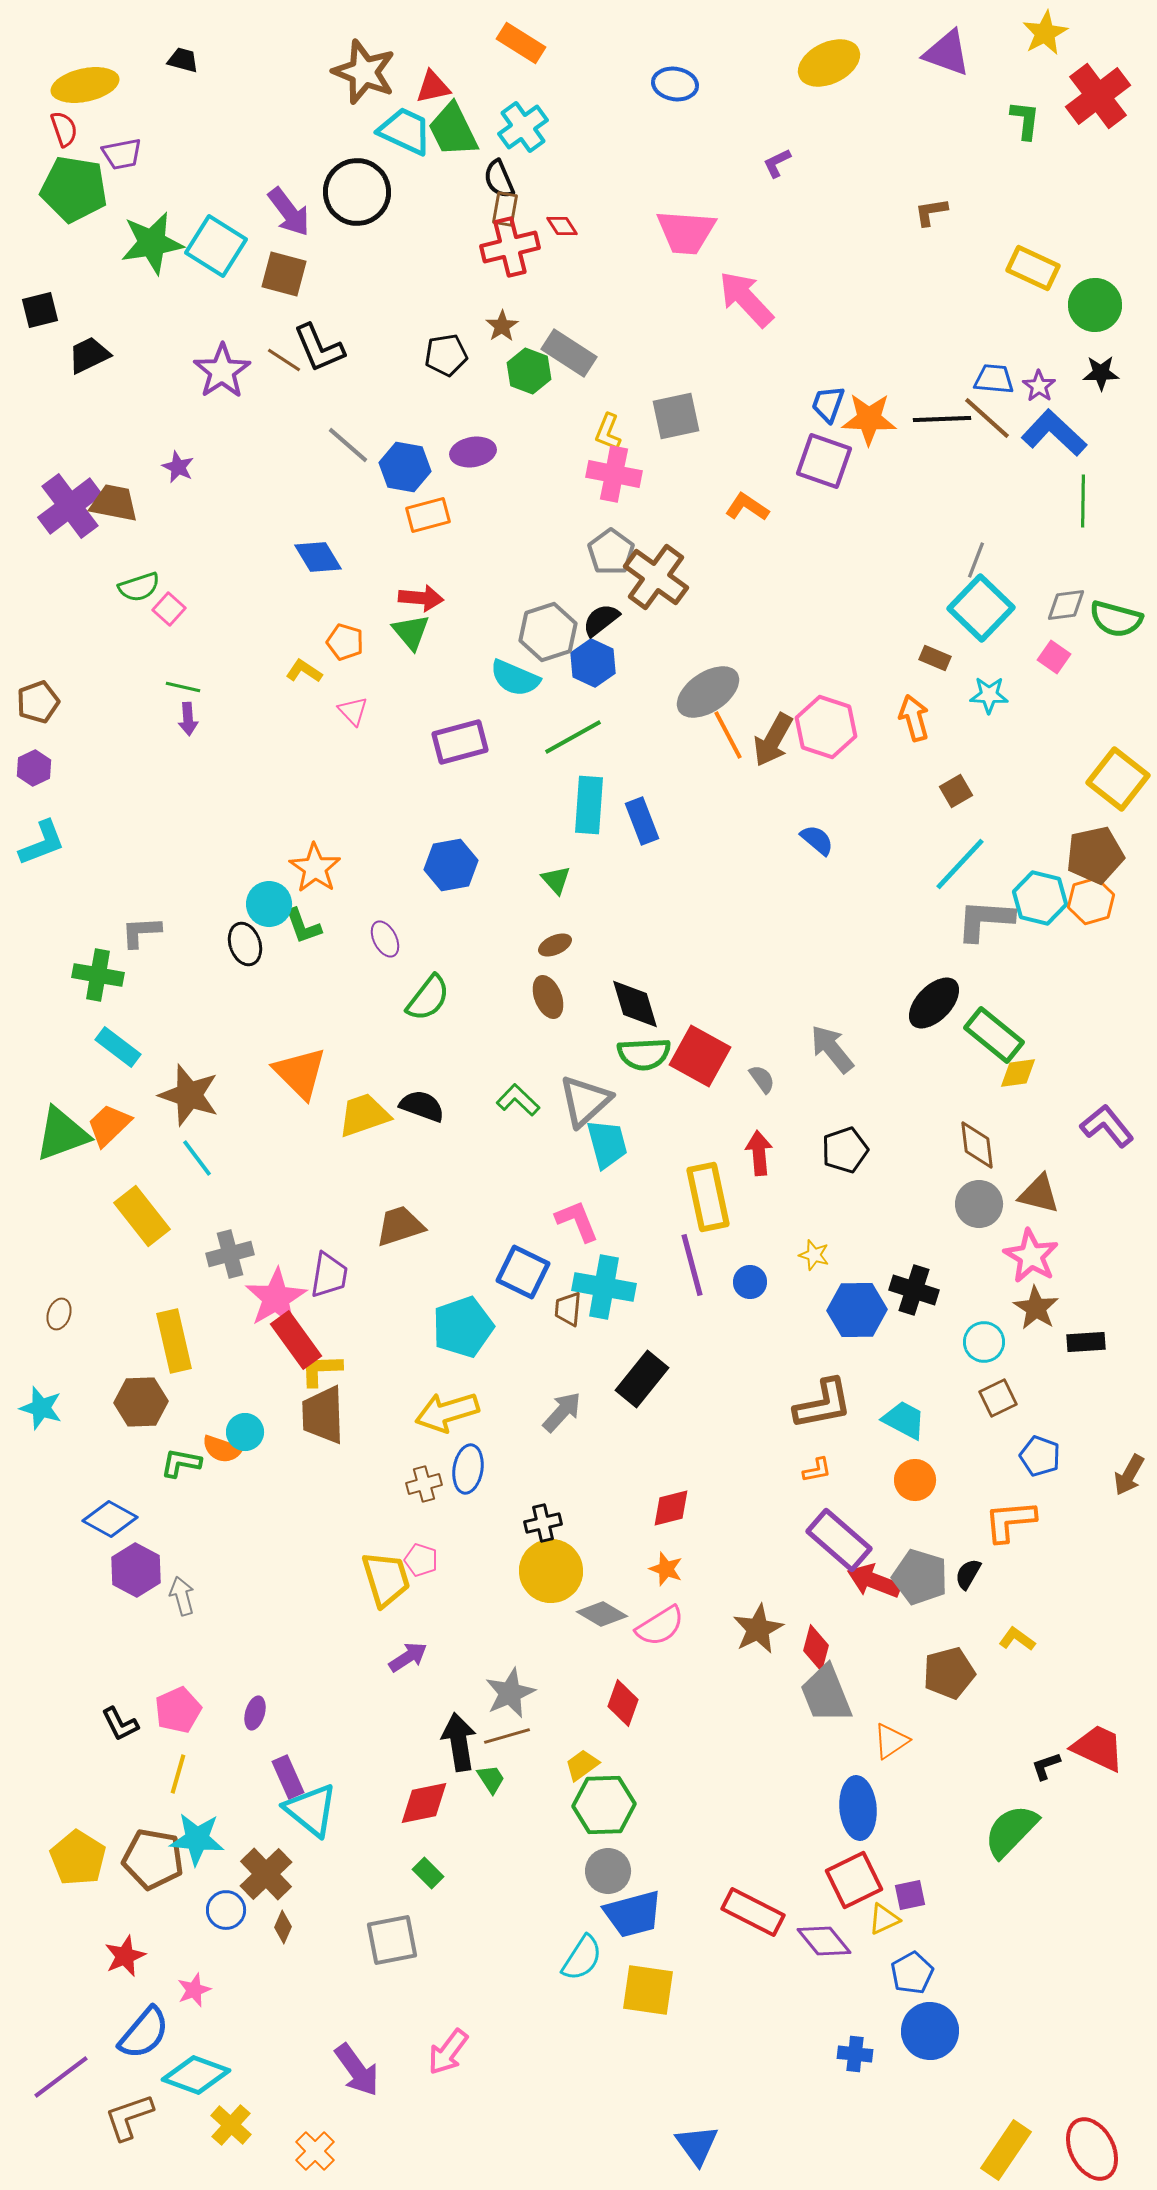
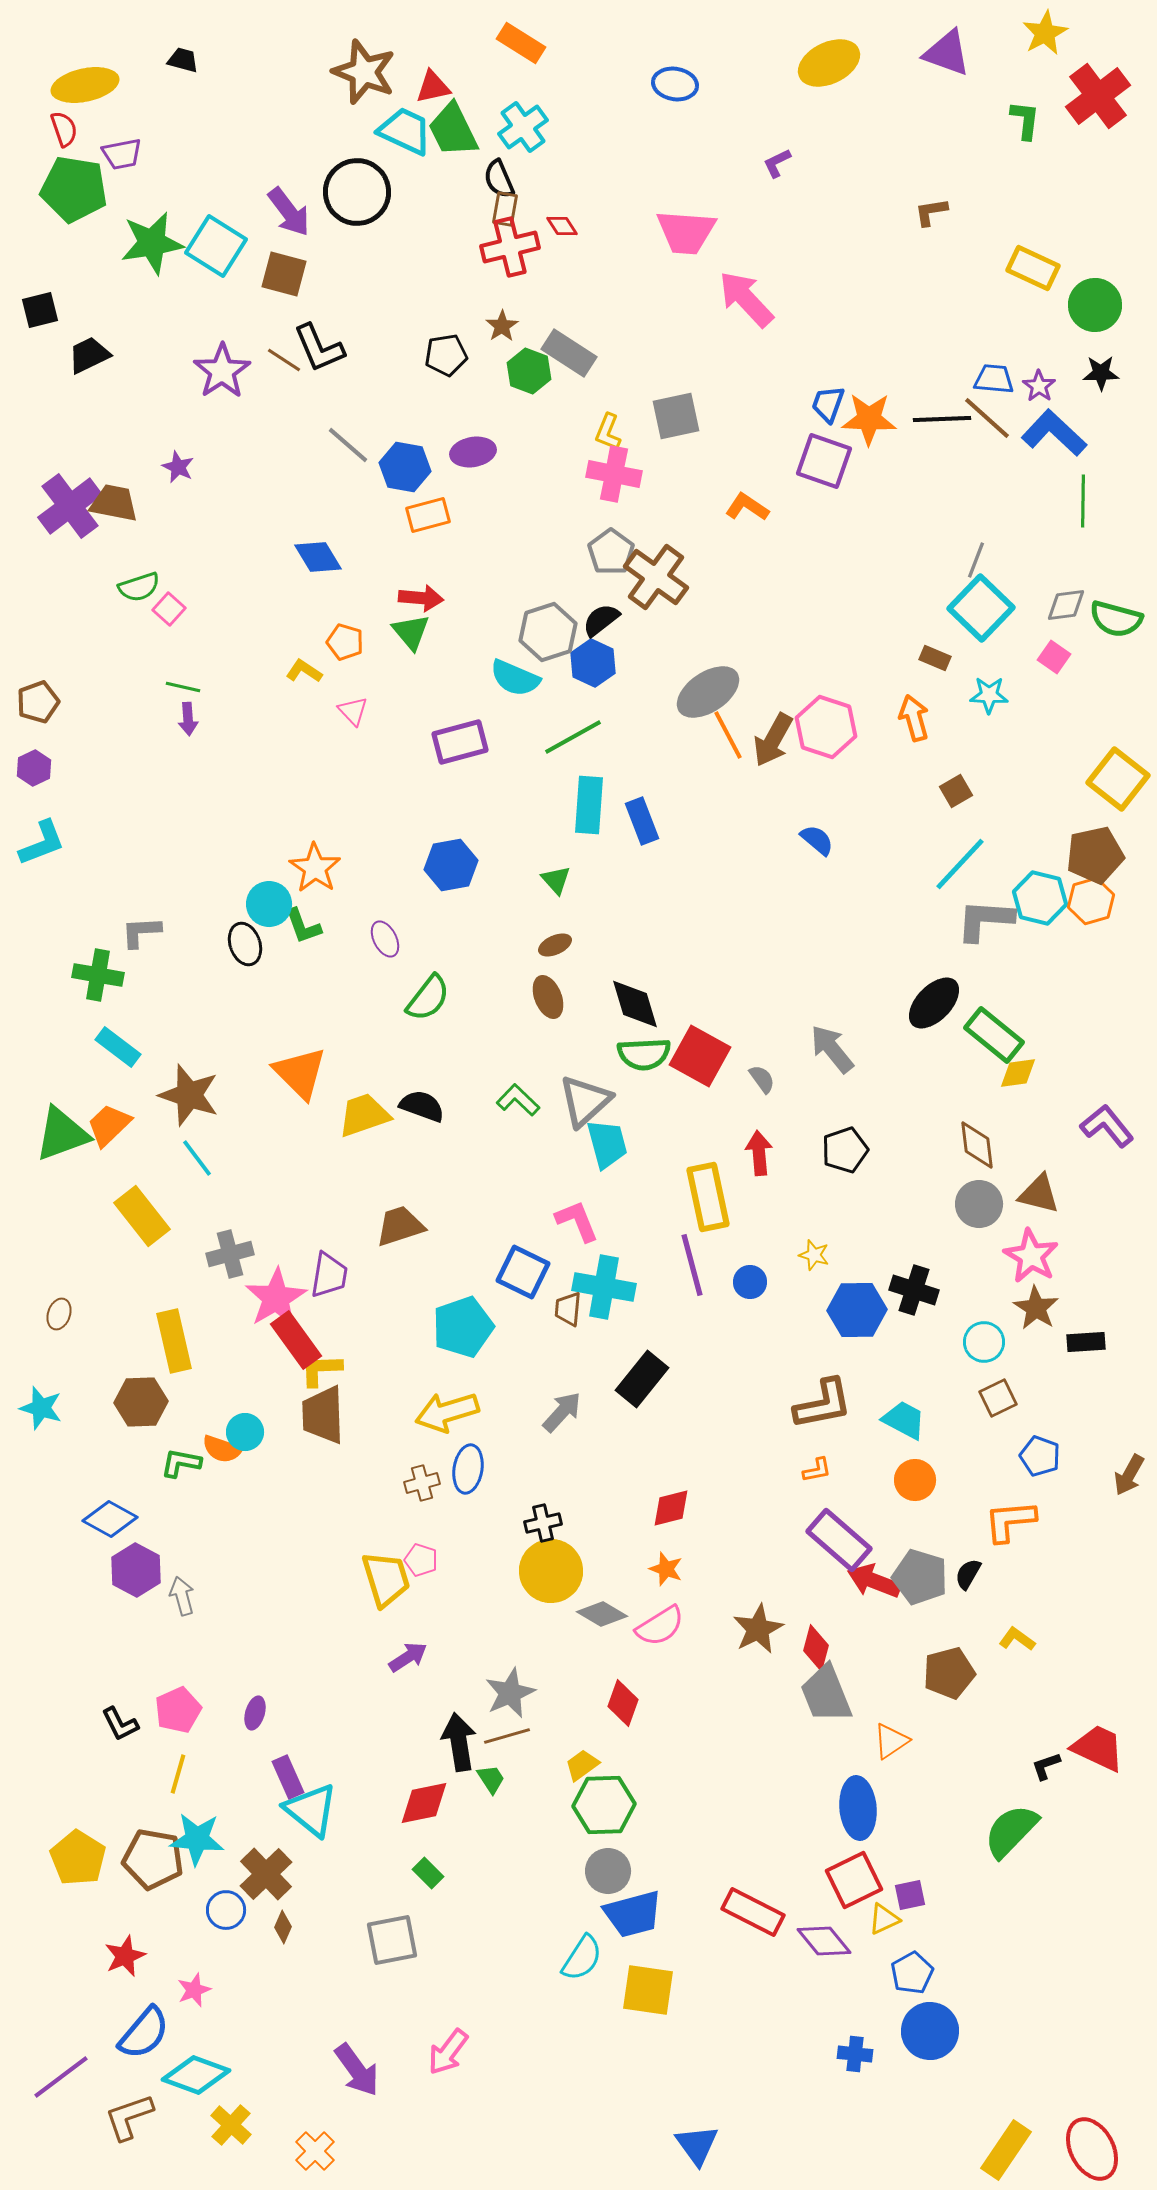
brown cross at (424, 1484): moved 2 px left, 1 px up
